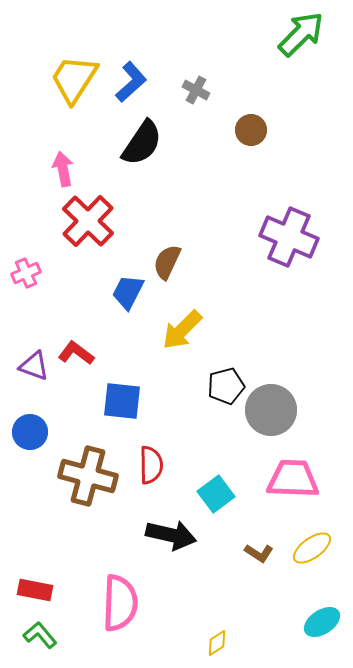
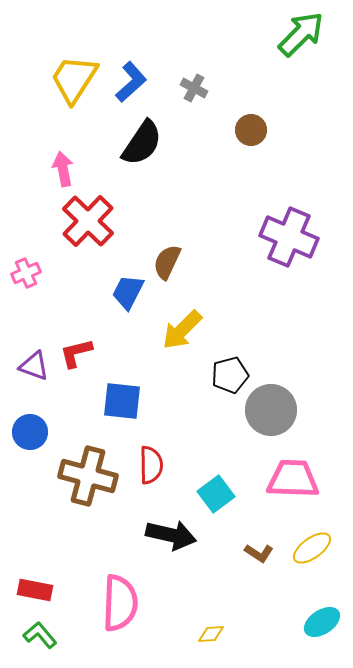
gray cross: moved 2 px left, 2 px up
red L-shape: rotated 51 degrees counterclockwise
black pentagon: moved 4 px right, 11 px up
yellow diamond: moved 6 px left, 9 px up; rotated 28 degrees clockwise
